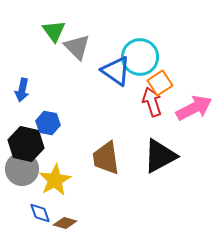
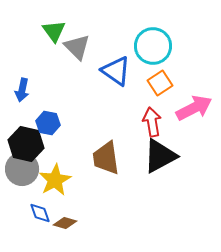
cyan circle: moved 13 px right, 11 px up
red arrow: moved 20 px down; rotated 8 degrees clockwise
